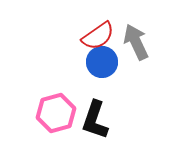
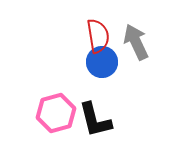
red semicircle: rotated 64 degrees counterclockwise
black L-shape: rotated 33 degrees counterclockwise
